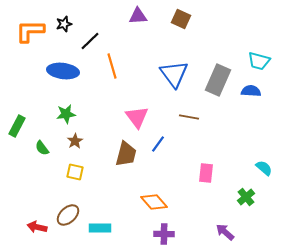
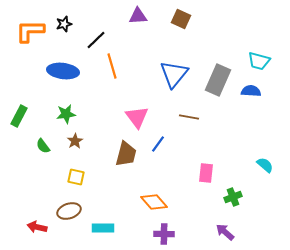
black line: moved 6 px right, 1 px up
blue triangle: rotated 16 degrees clockwise
green rectangle: moved 2 px right, 10 px up
green semicircle: moved 1 px right, 2 px up
cyan semicircle: moved 1 px right, 3 px up
yellow square: moved 1 px right, 5 px down
green cross: moved 13 px left; rotated 18 degrees clockwise
brown ellipse: moved 1 px right, 4 px up; rotated 25 degrees clockwise
cyan rectangle: moved 3 px right
